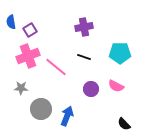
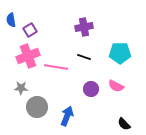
blue semicircle: moved 2 px up
pink line: rotated 30 degrees counterclockwise
gray circle: moved 4 px left, 2 px up
